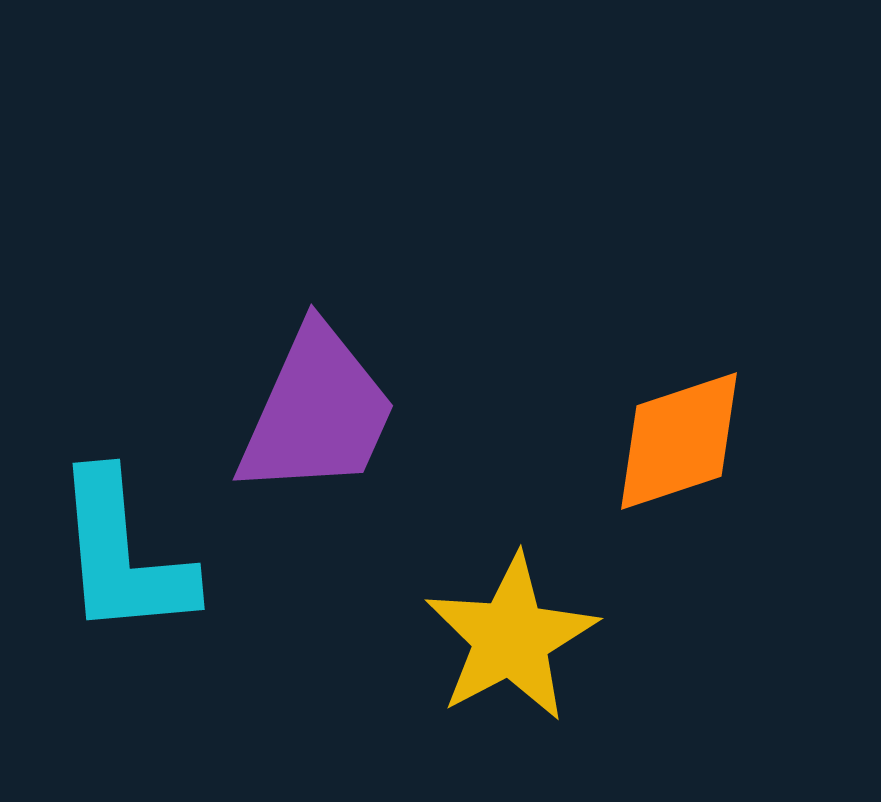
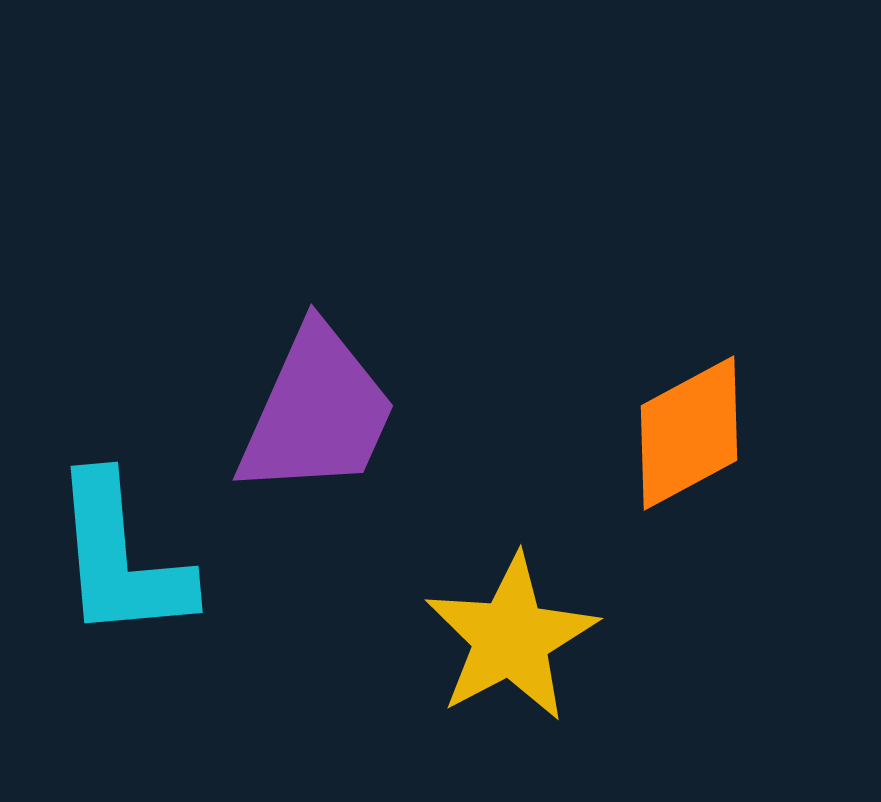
orange diamond: moved 10 px right, 8 px up; rotated 10 degrees counterclockwise
cyan L-shape: moved 2 px left, 3 px down
